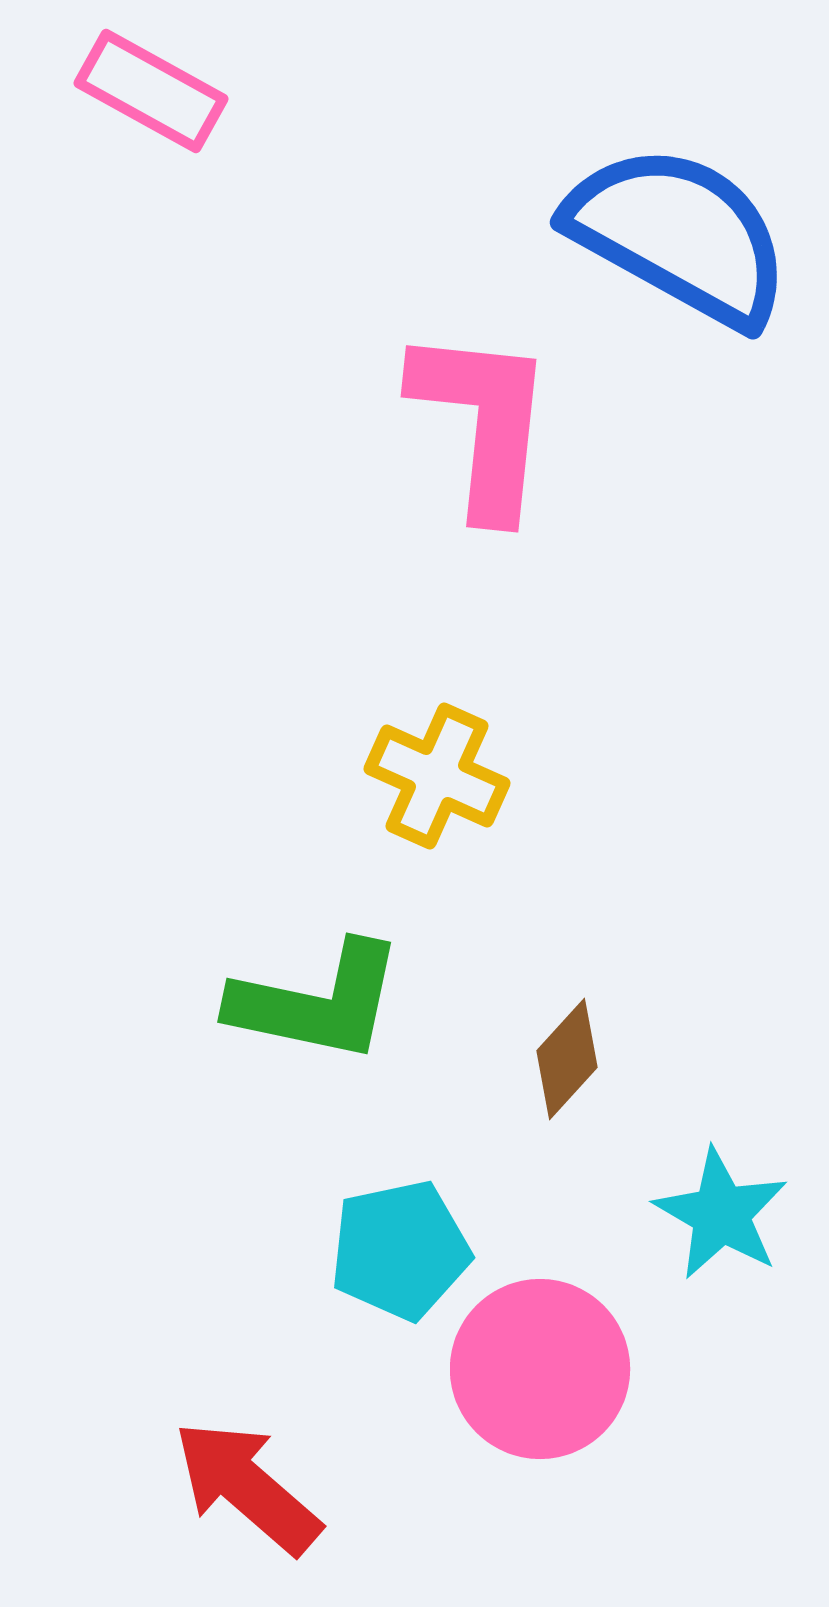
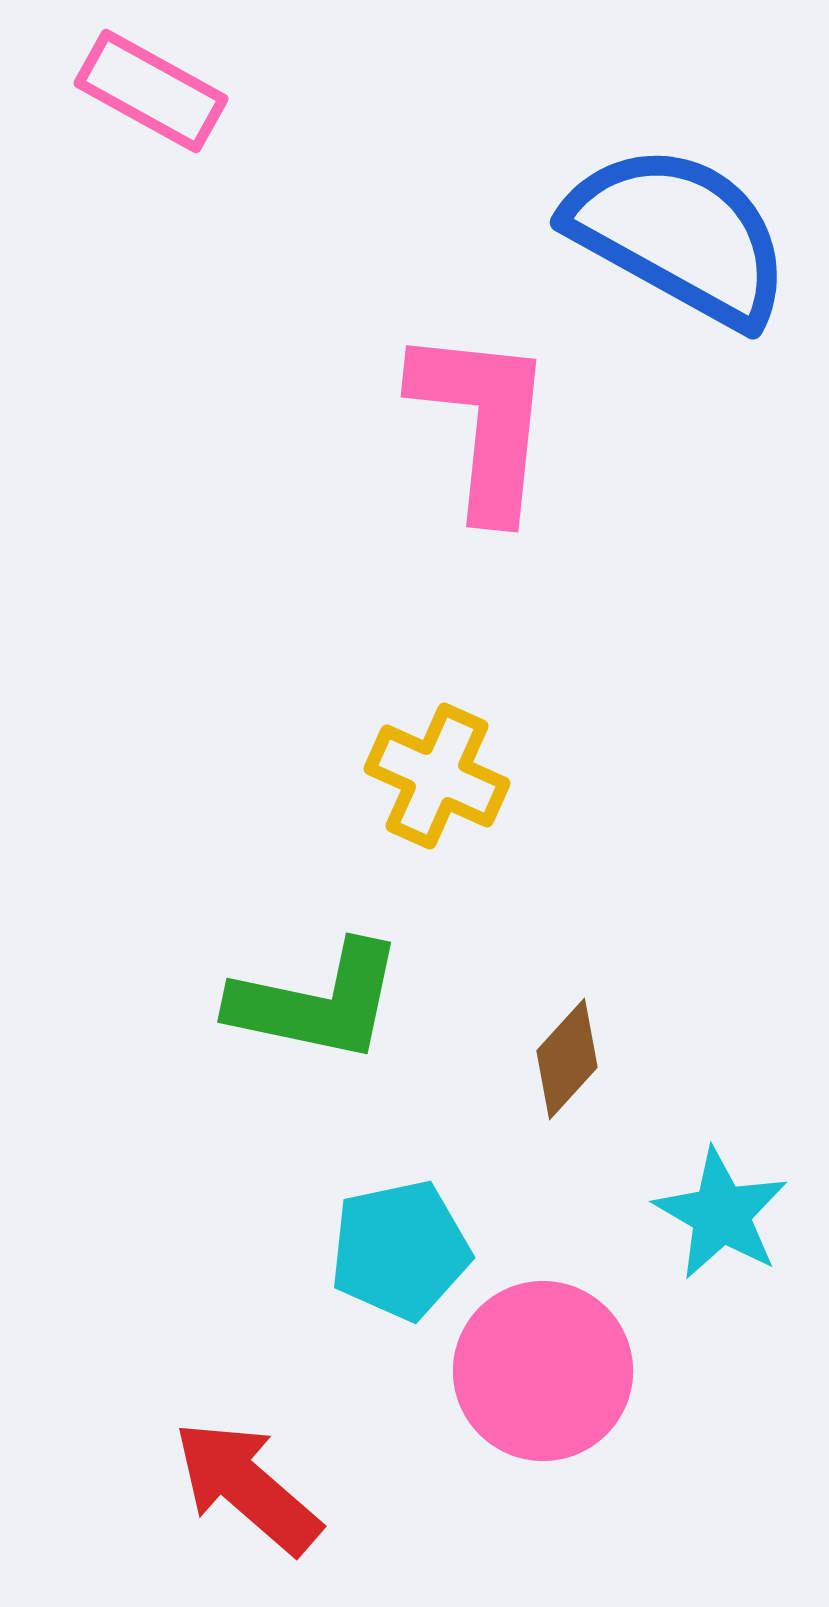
pink circle: moved 3 px right, 2 px down
